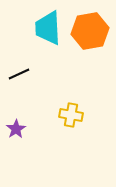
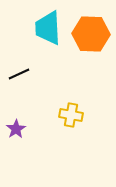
orange hexagon: moved 1 px right, 3 px down; rotated 12 degrees clockwise
